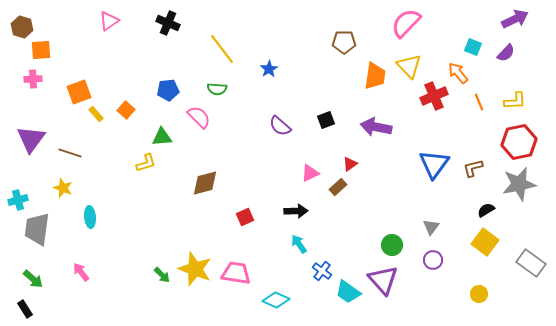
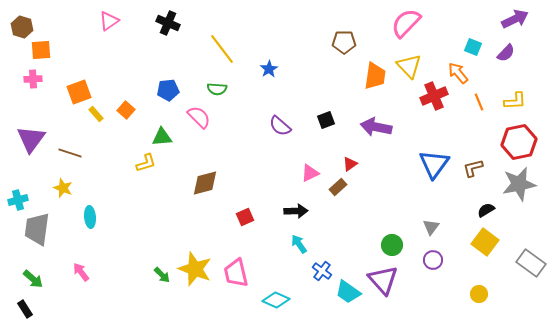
pink trapezoid at (236, 273): rotated 112 degrees counterclockwise
